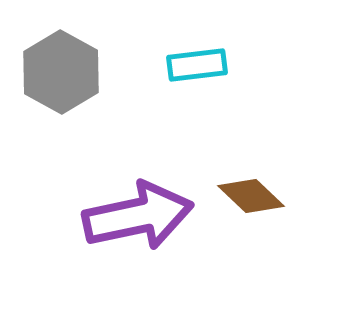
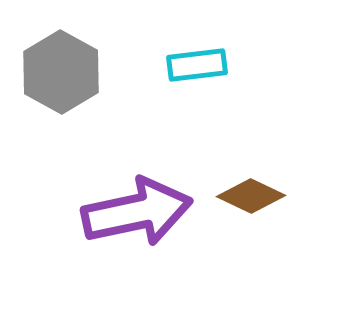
brown diamond: rotated 18 degrees counterclockwise
purple arrow: moved 1 px left, 4 px up
